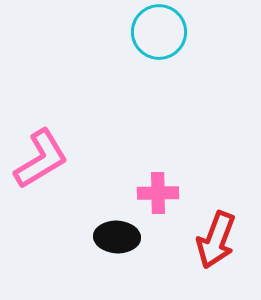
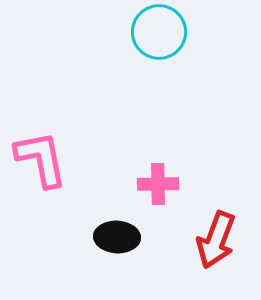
pink L-shape: rotated 70 degrees counterclockwise
pink cross: moved 9 px up
